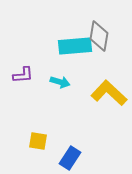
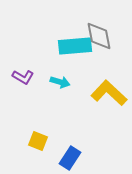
gray diamond: rotated 20 degrees counterclockwise
purple L-shape: moved 2 px down; rotated 35 degrees clockwise
yellow square: rotated 12 degrees clockwise
